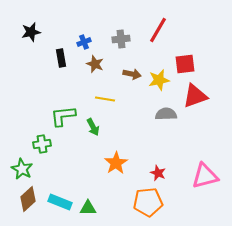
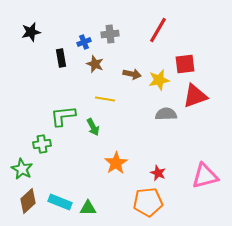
gray cross: moved 11 px left, 5 px up
brown diamond: moved 2 px down
